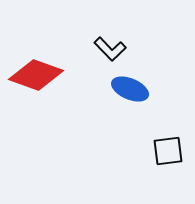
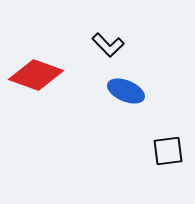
black L-shape: moved 2 px left, 4 px up
blue ellipse: moved 4 px left, 2 px down
